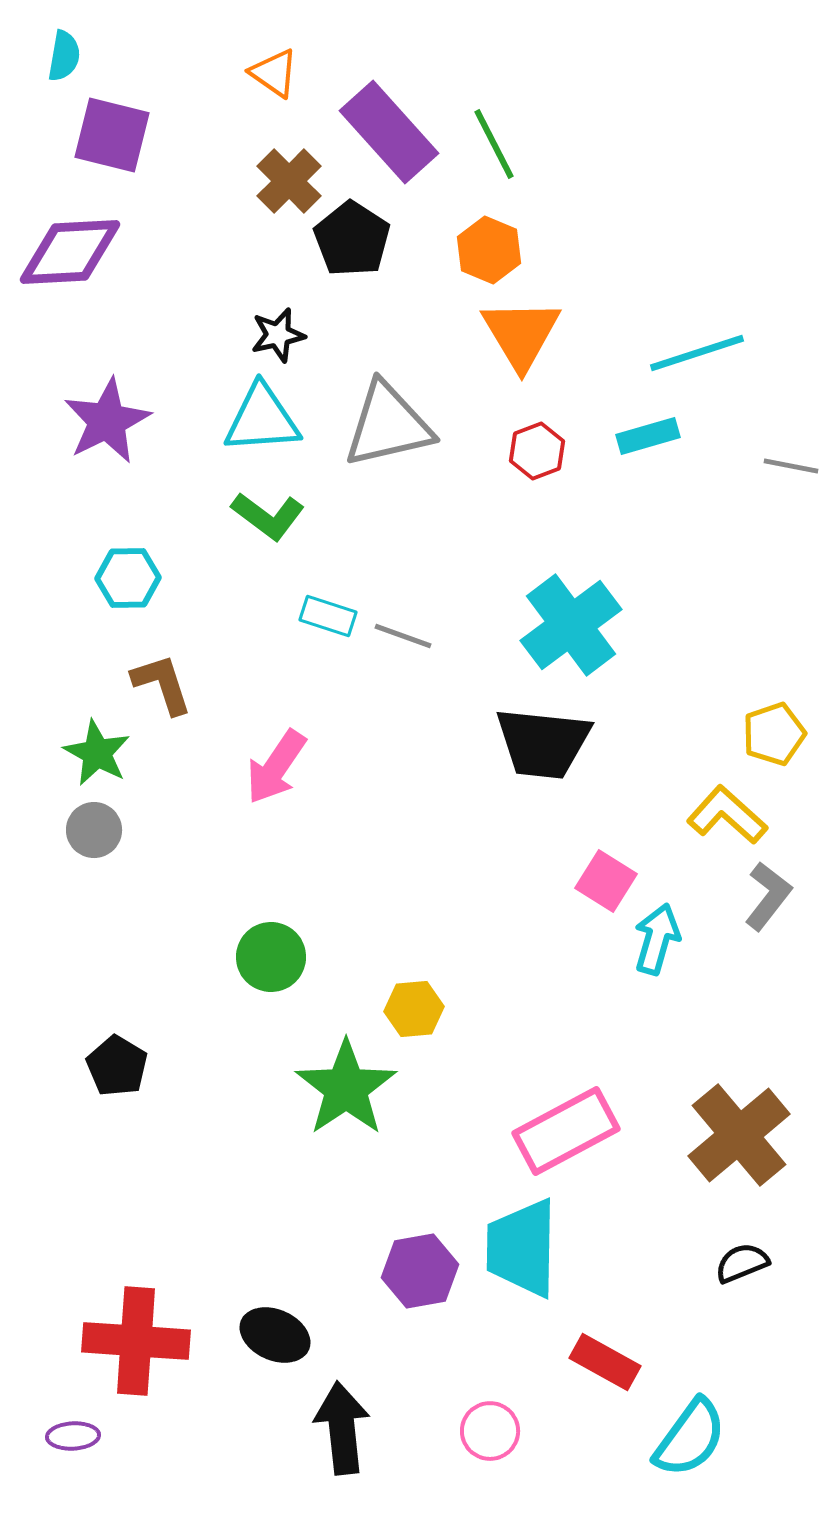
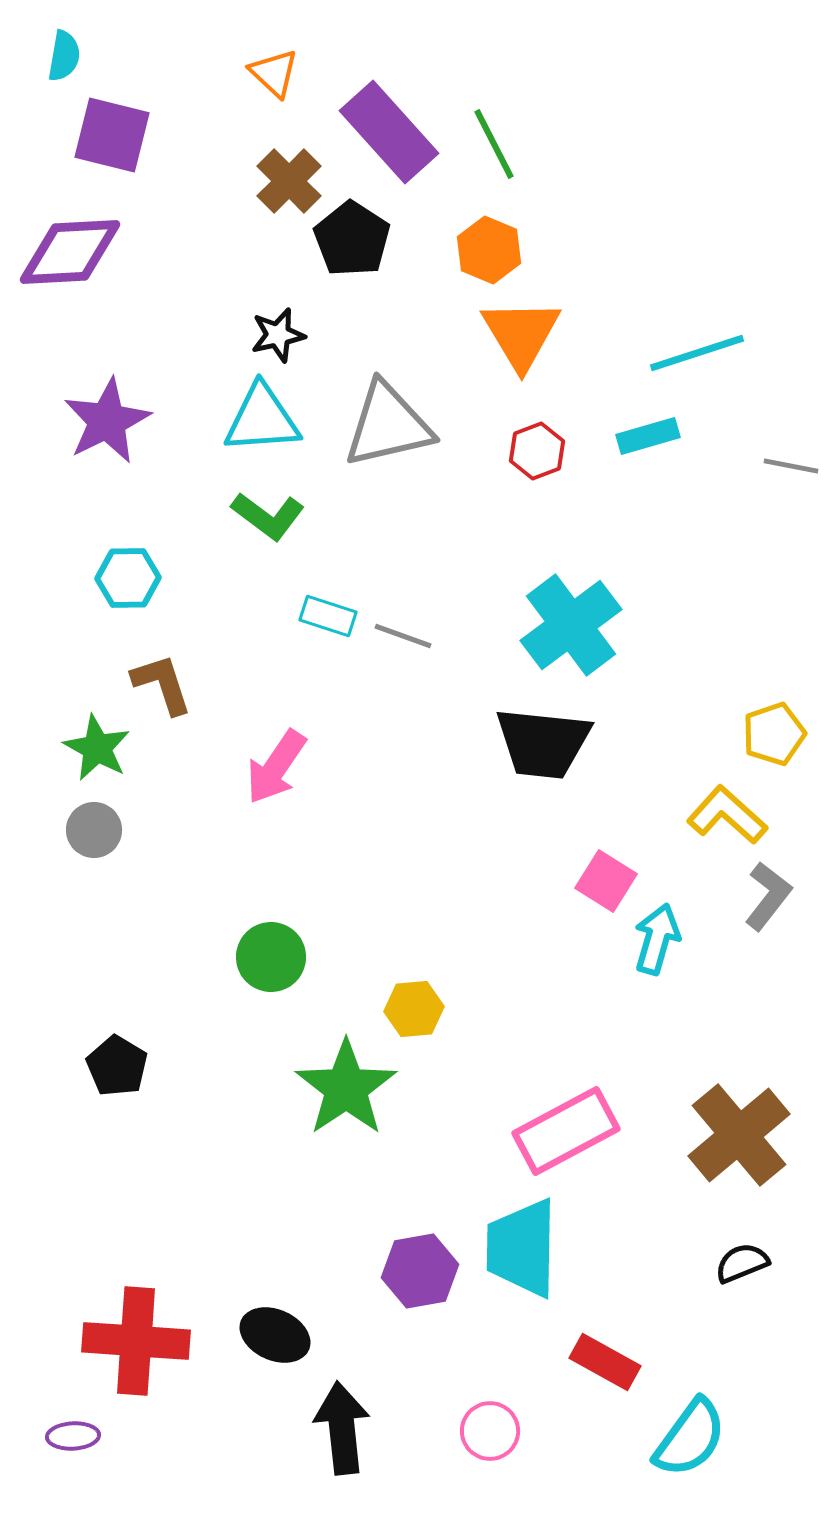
orange triangle at (274, 73): rotated 8 degrees clockwise
green star at (97, 753): moved 5 px up
